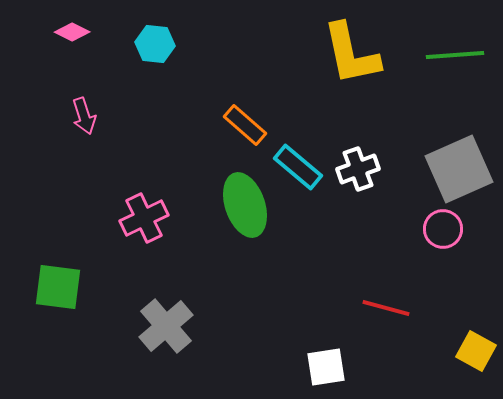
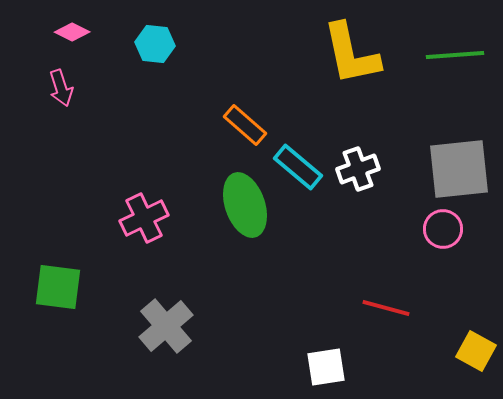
pink arrow: moved 23 px left, 28 px up
gray square: rotated 18 degrees clockwise
